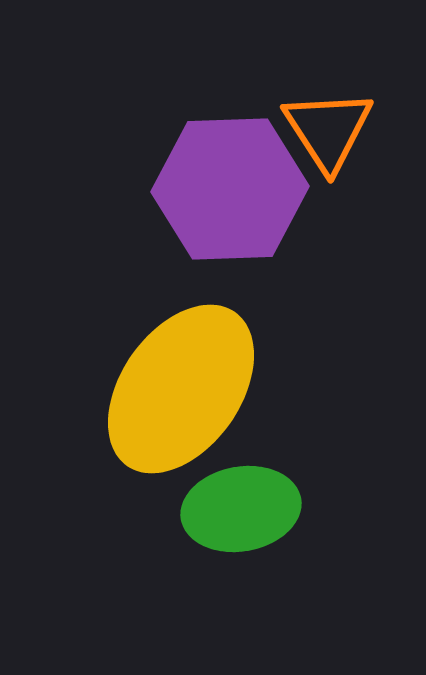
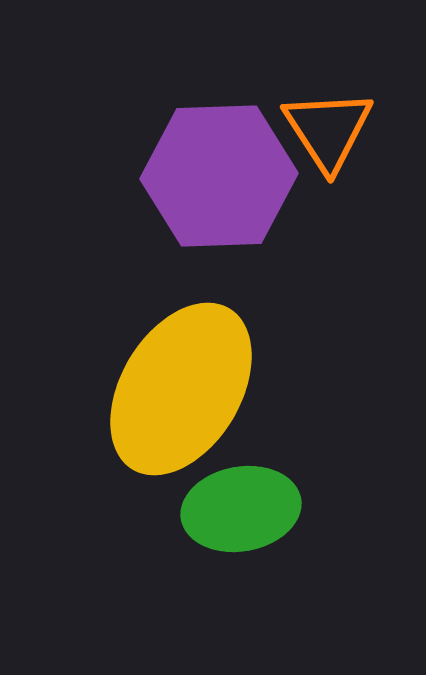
purple hexagon: moved 11 px left, 13 px up
yellow ellipse: rotated 4 degrees counterclockwise
